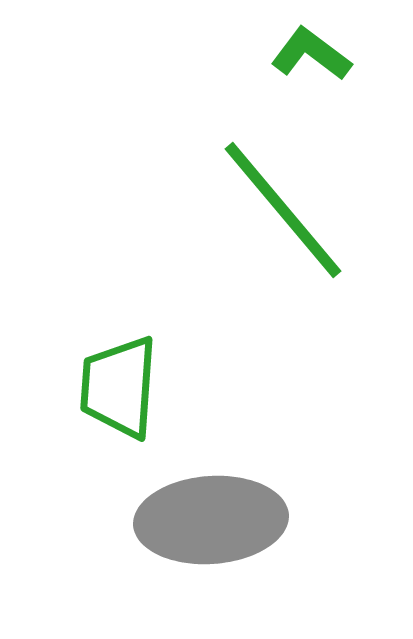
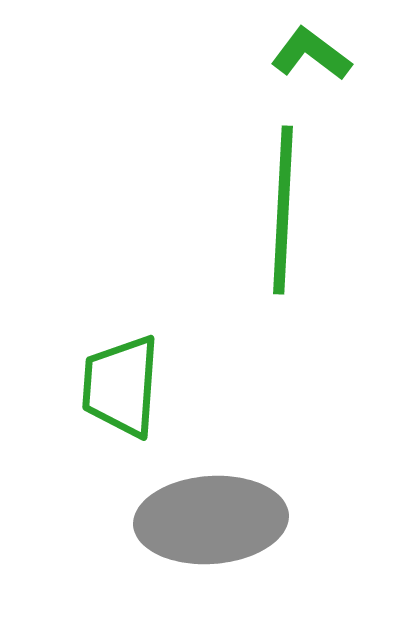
green line: rotated 43 degrees clockwise
green trapezoid: moved 2 px right, 1 px up
